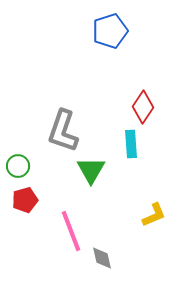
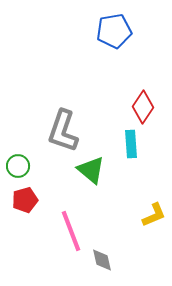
blue pentagon: moved 4 px right; rotated 8 degrees clockwise
green triangle: rotated 20 degrees counterclockwise
gray diamond: moved 2 px down
